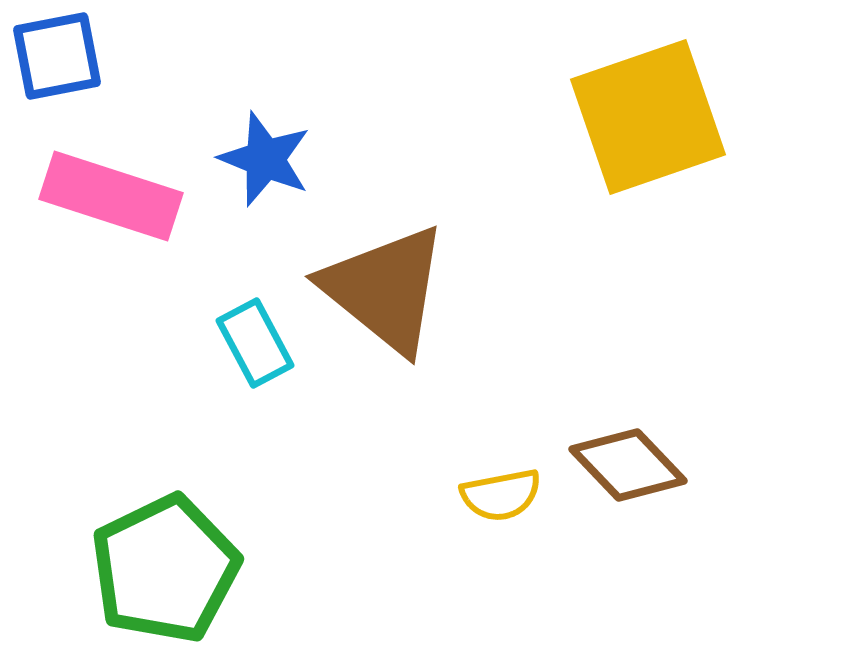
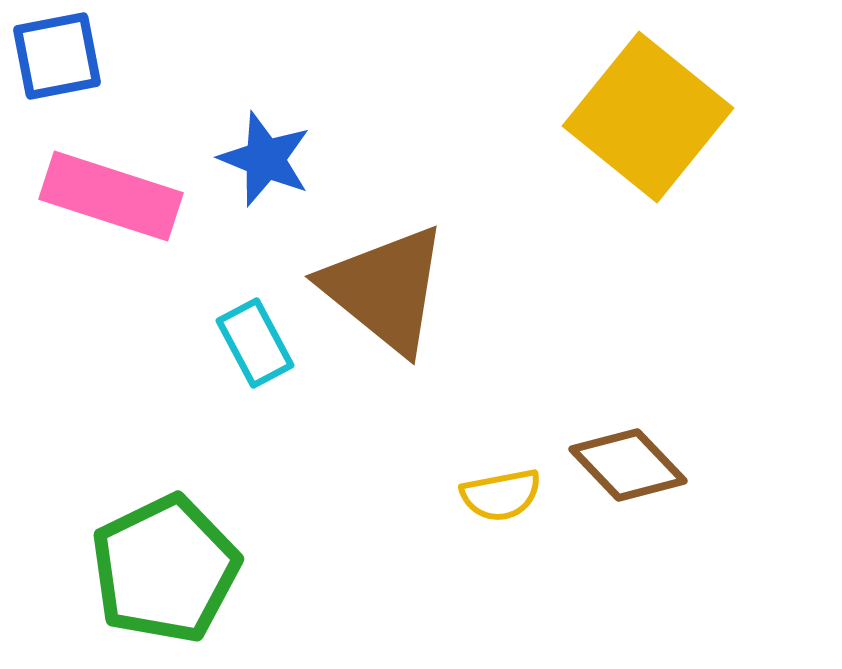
yellow square: rotated 32 degrees counterclockwise
